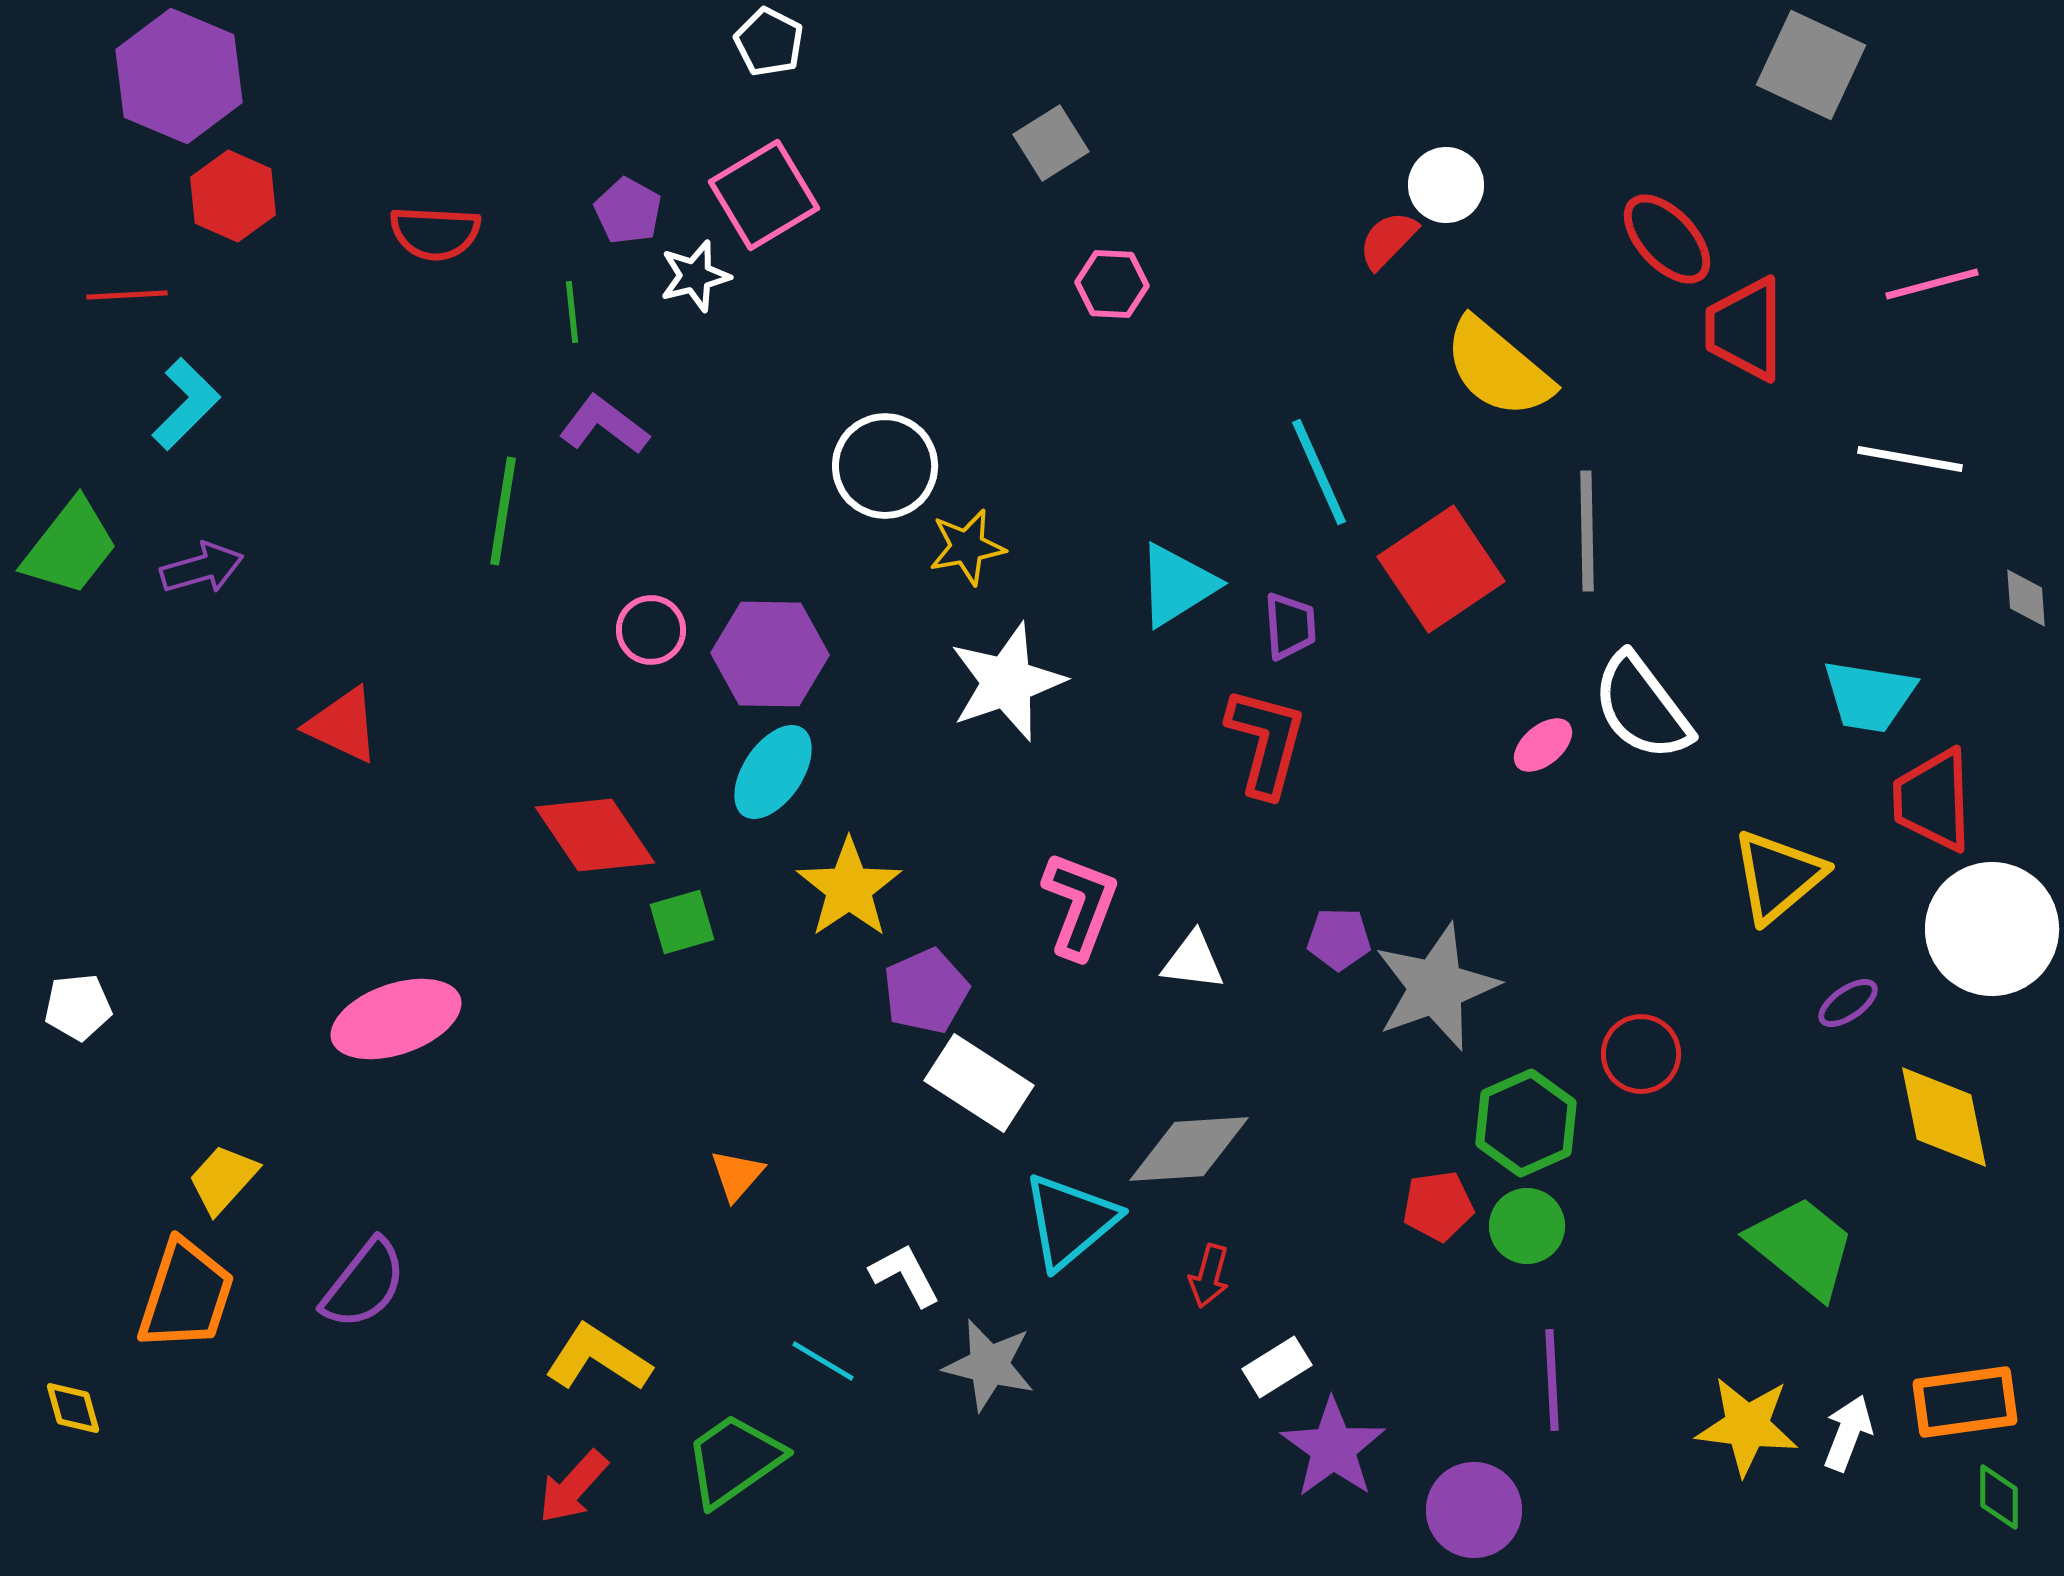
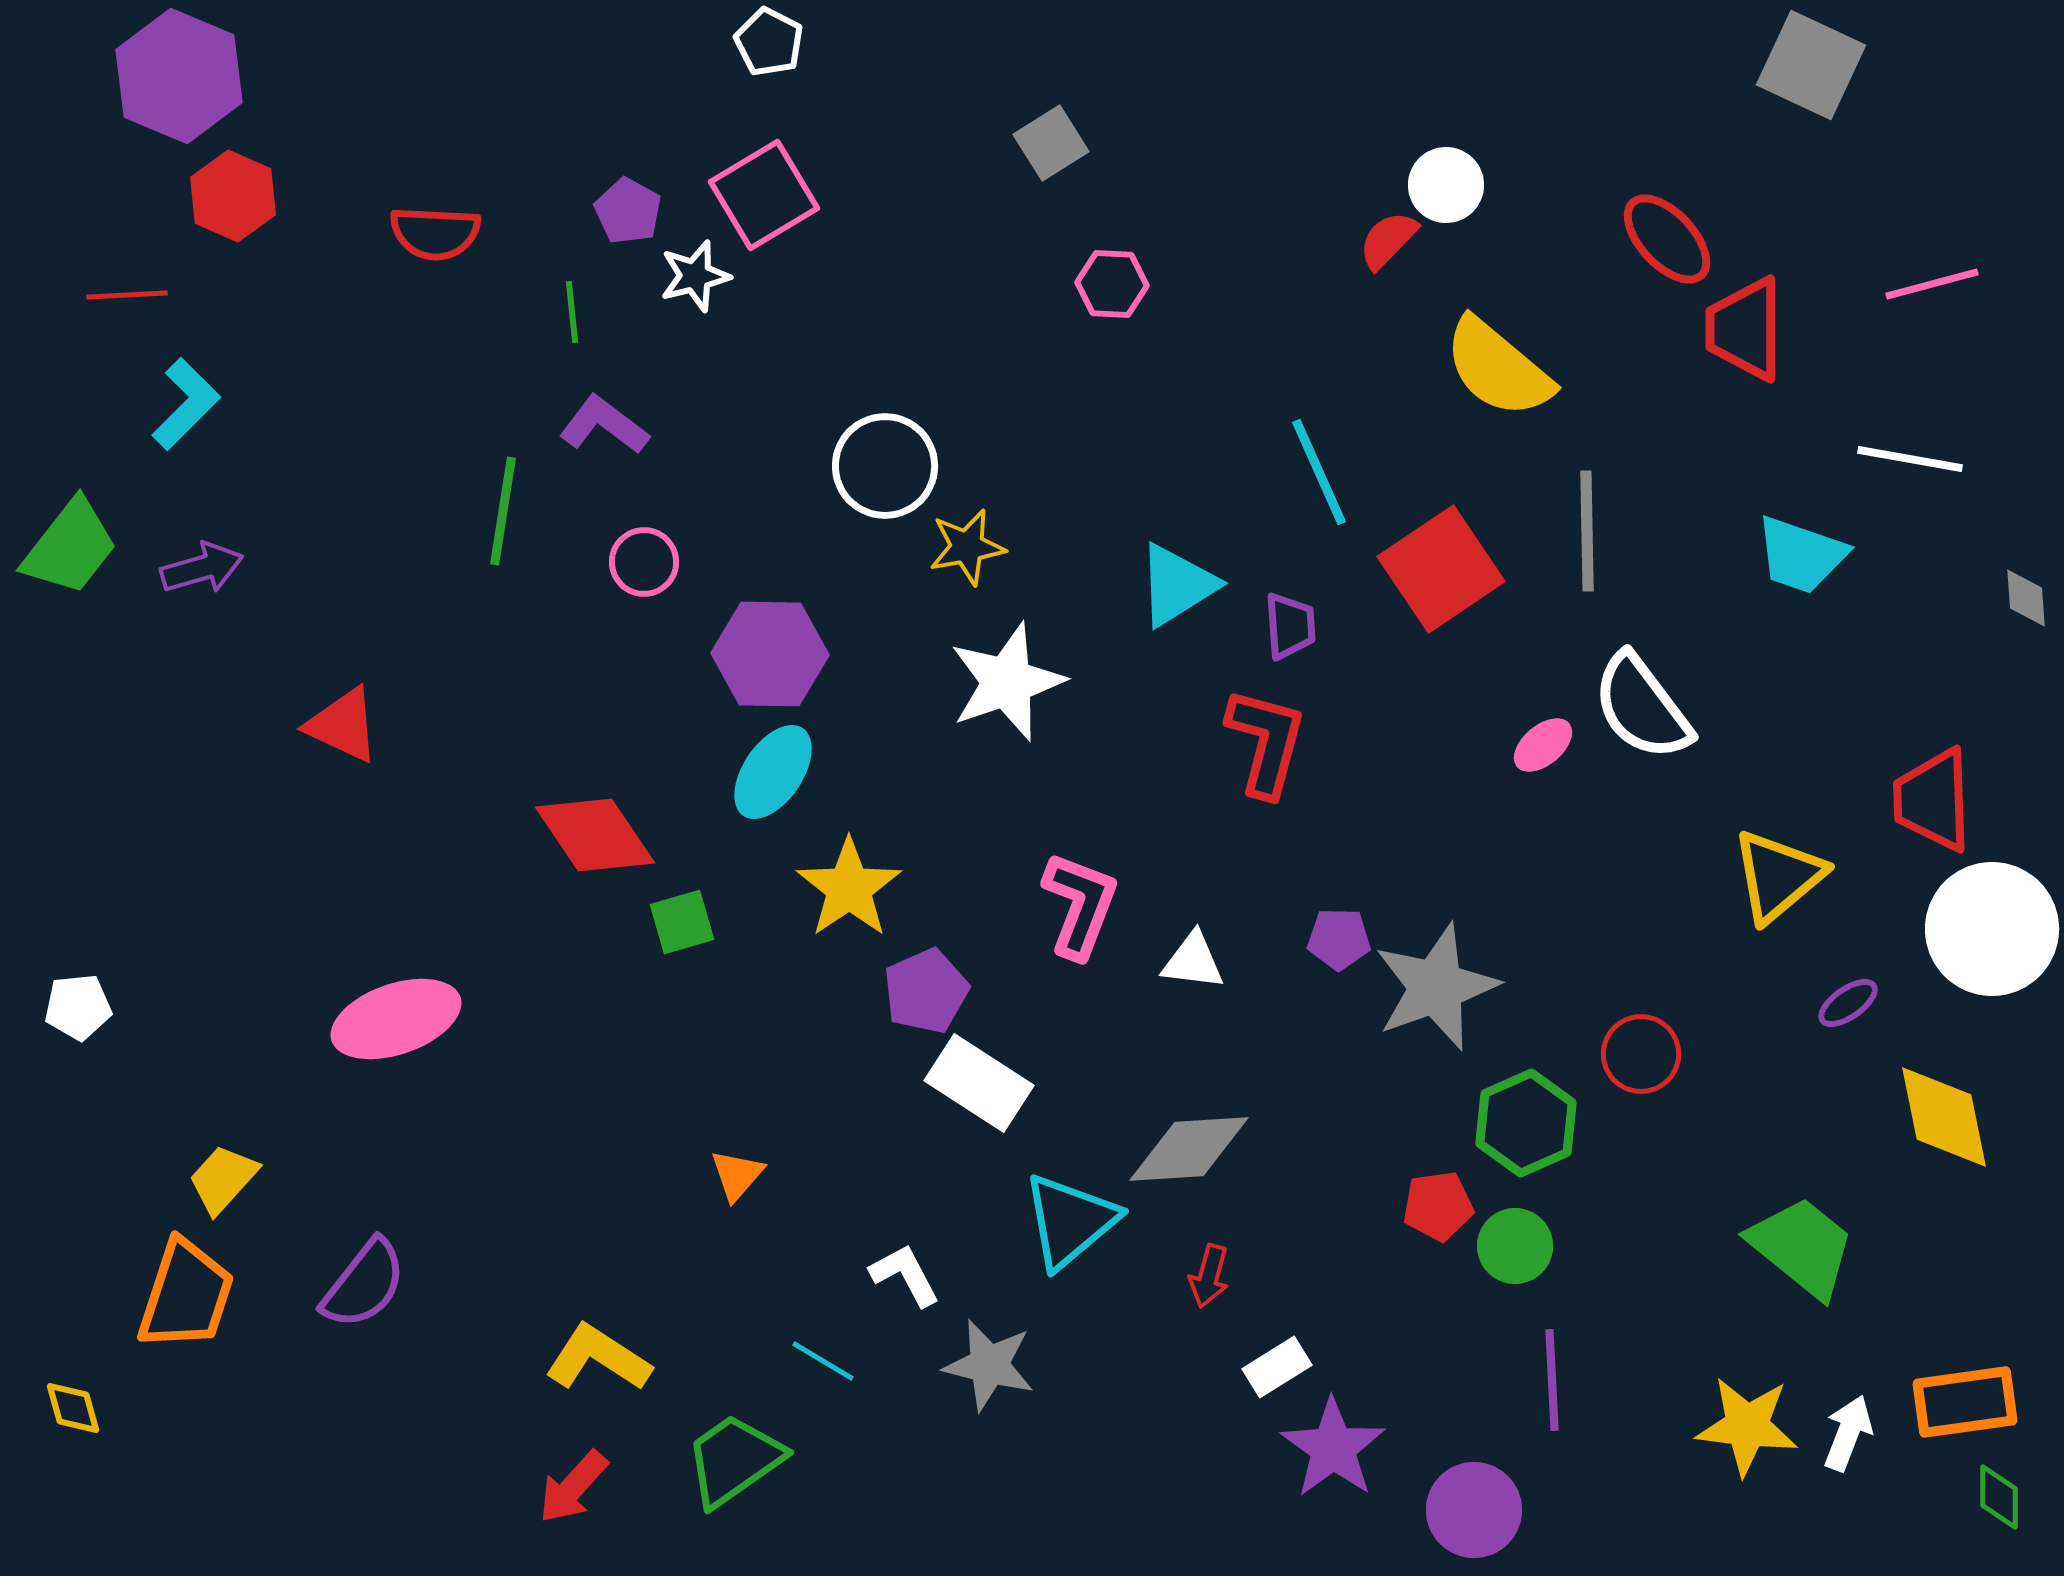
pink circle at (651, 630): moved 7 px left, 68 px up
cyan trapezoid at (1869, 696): moved 68 px left, 141 px up; rotated 10 degrees clockwise
green circle at (1527, 1226): moved 12 px left, 20 px down
